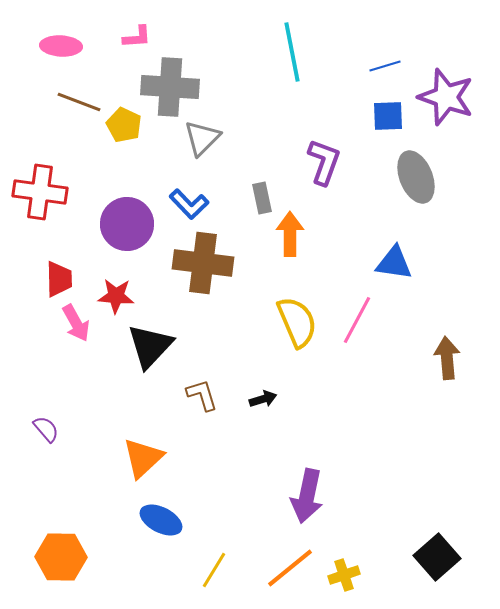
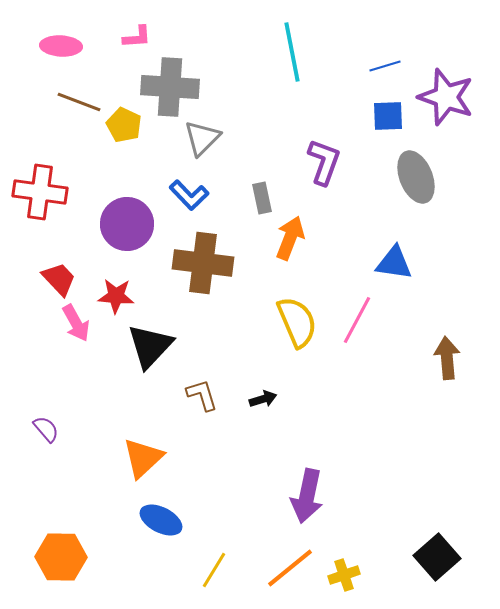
blue L-shape: moved 9 px up
orange arrow: moved 4 px down; rotated 21 degrees clockwise
red trapezoid: rotated 42 degrees counterclockwise
